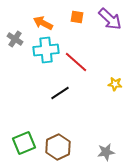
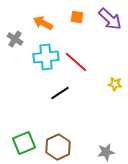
cyan cross: moved 7 px down
